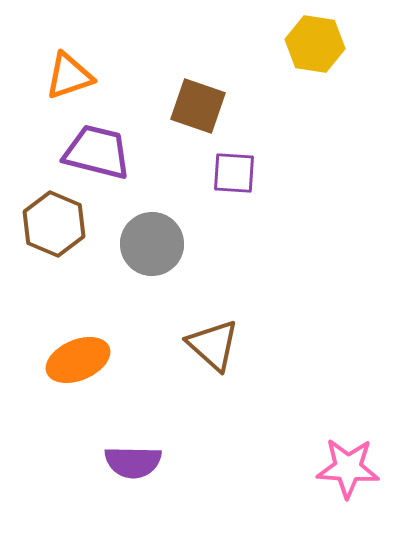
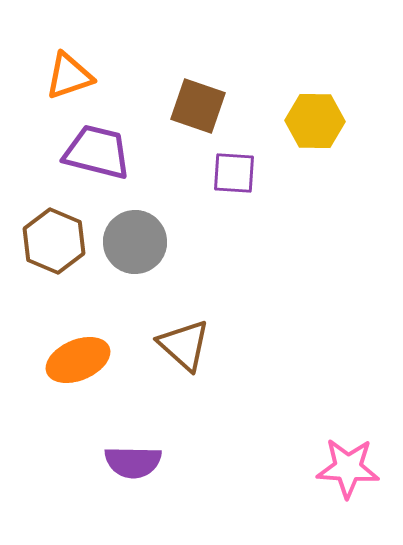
yellow hexagon: moved 77 px down; rotated 8 degrees counterclockwise
brown hexagon: moved 17 px down
gray circle: moved 17 px left, 2 px up
brown triangle: moved 29 px left
